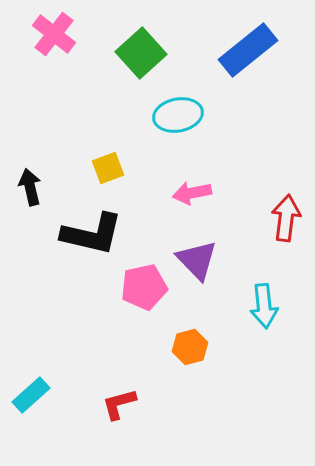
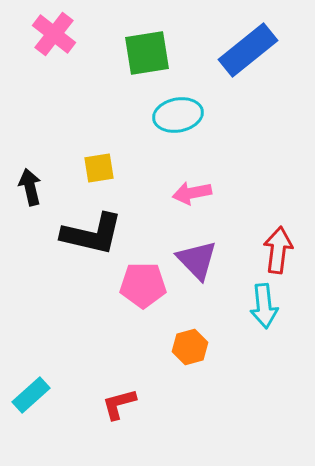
green square: moved 6 px right; rotated 33 degrees clockwise
yellow square: moved 9 px left; rotated 12 degrees clockwise
red arrow: moved 8 px left, 32 px down
pink pentagon: moved 1 px left, 2 px up; rotated 12 degrees clockwise
